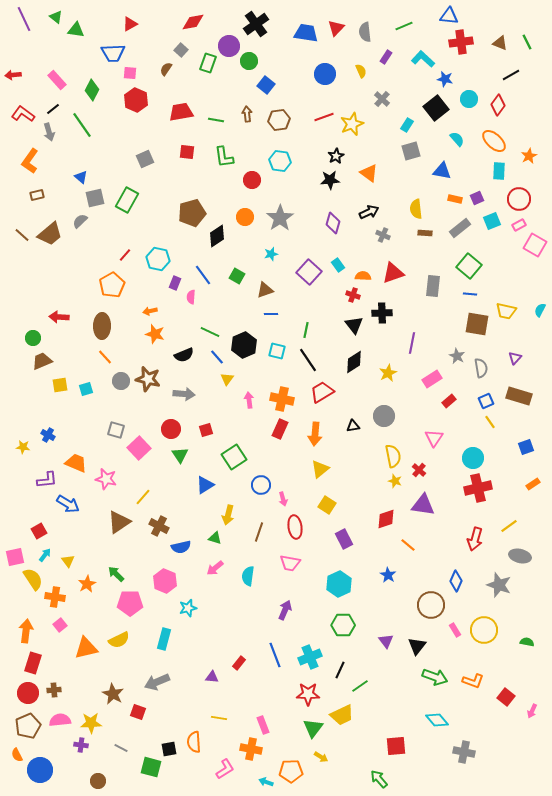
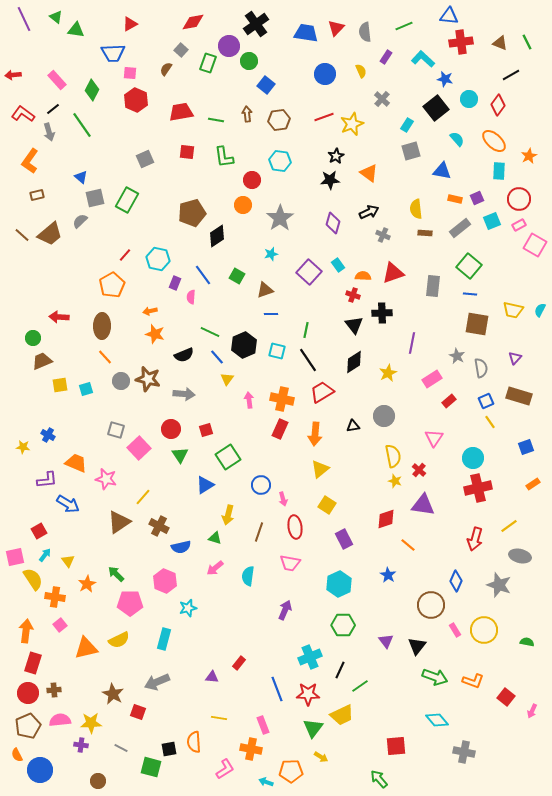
orange circle at (245, 217): moved 2 px left, 12 px up
yellow trapezoid at (506, 311): moved 7 px right, 1 px up
green square at (234, 457): moved 6 px left
blue line at (275, 655): moved 2 px right, 34 px down
